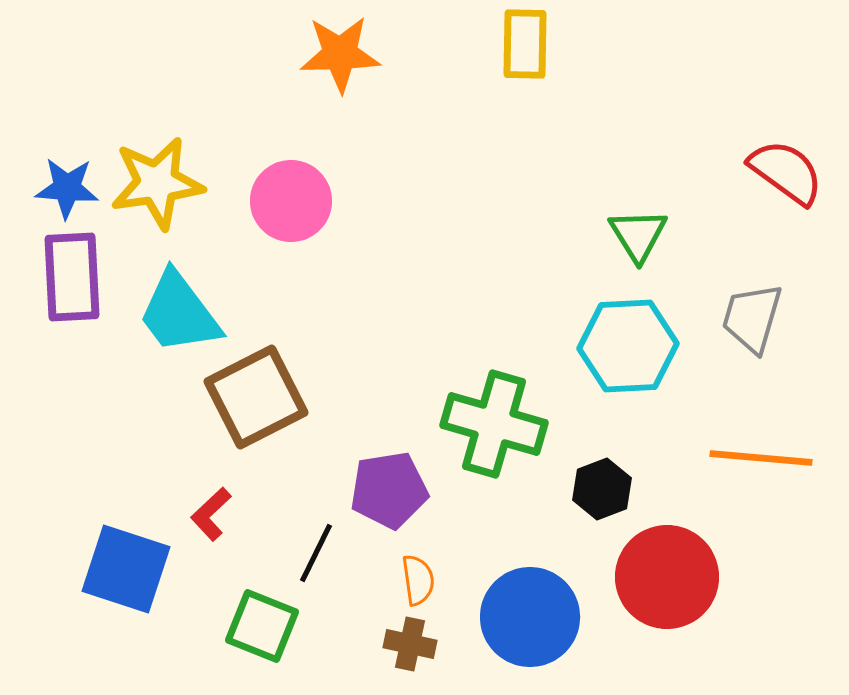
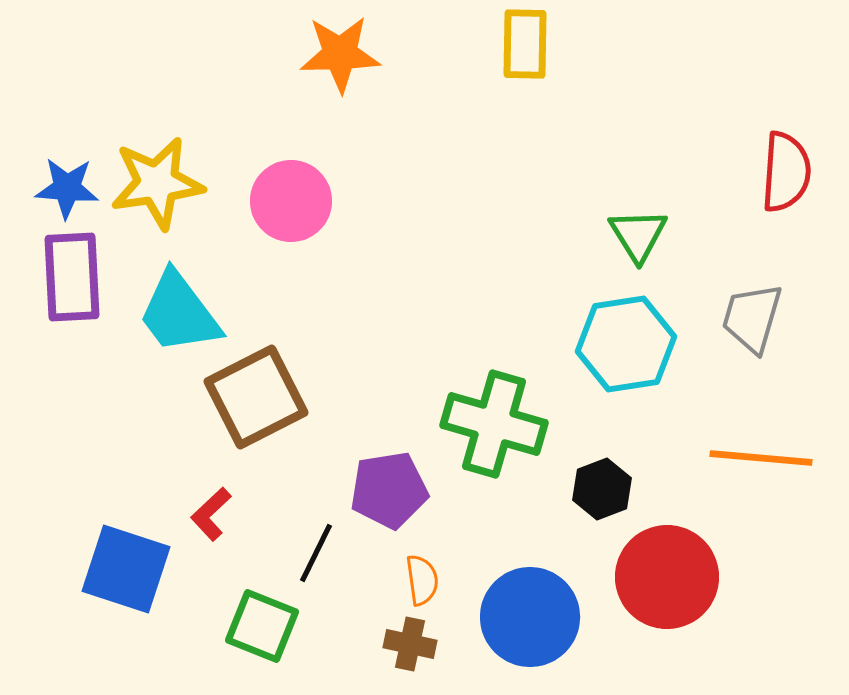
red semicircle: rotated 58 degrees clockwise
cyan hexagon: moved 2 px left, 2 px up; rotated 6 degrees counterclockwise
orange semicircle: moved 4 px right
